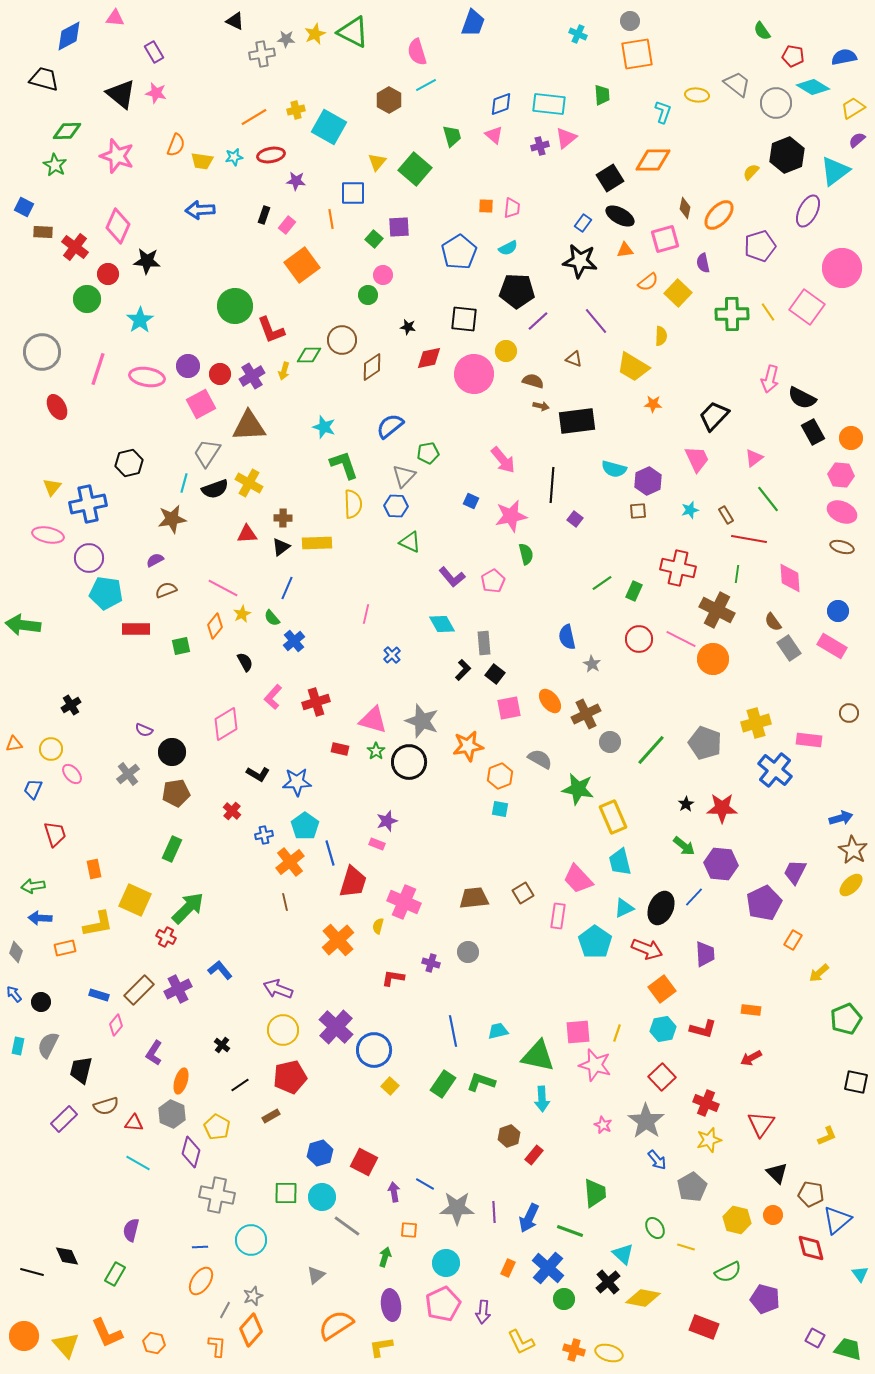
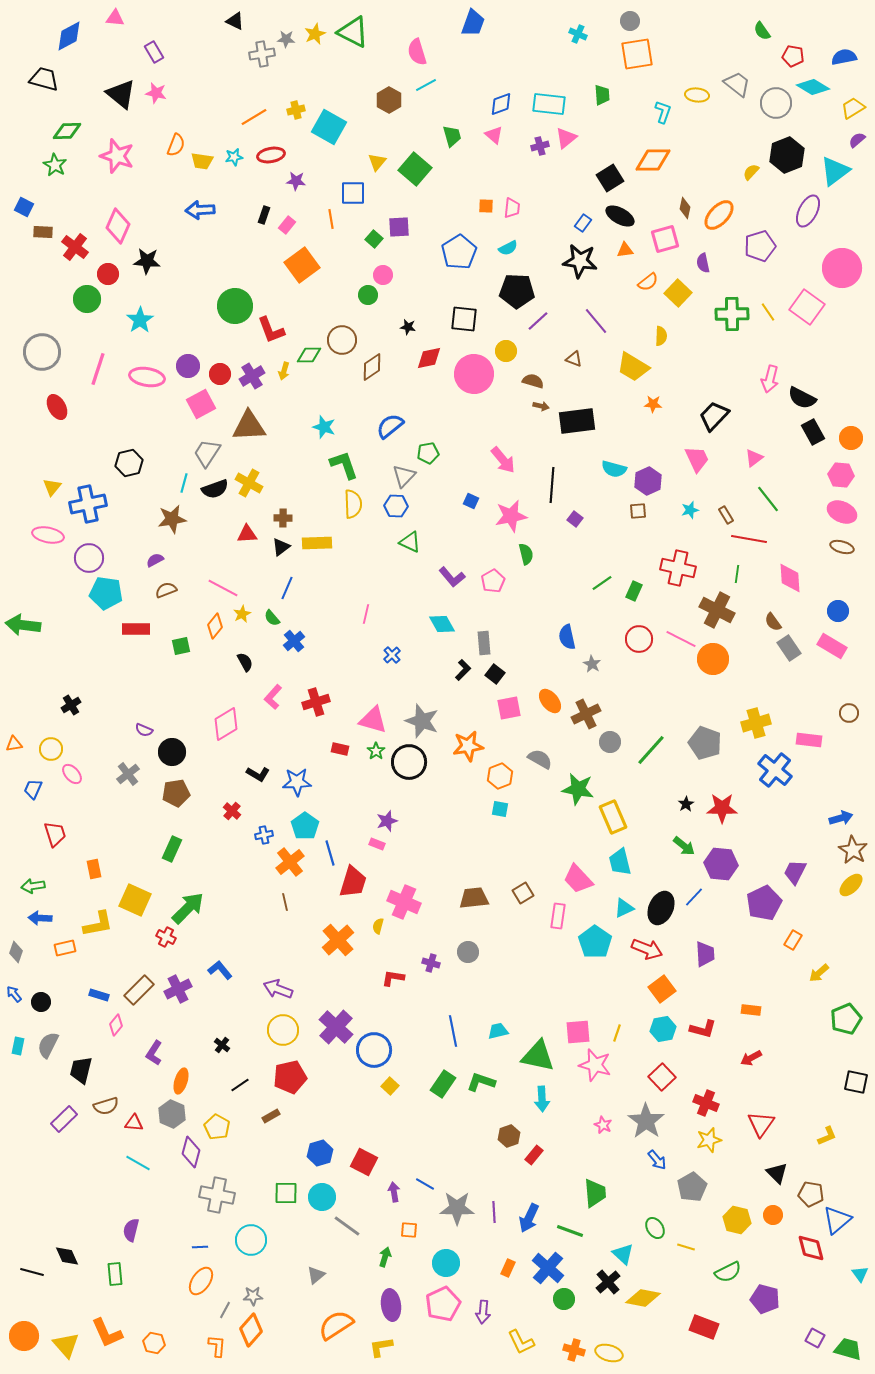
green rectangle at (115, 1274): rotated 35 degrees counterclockwise
gray star at (253, 1296): rotated 18 degrees clockwise
